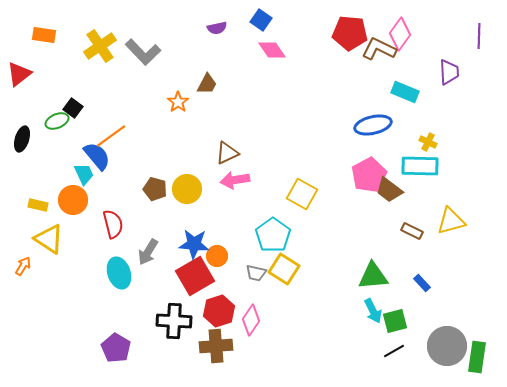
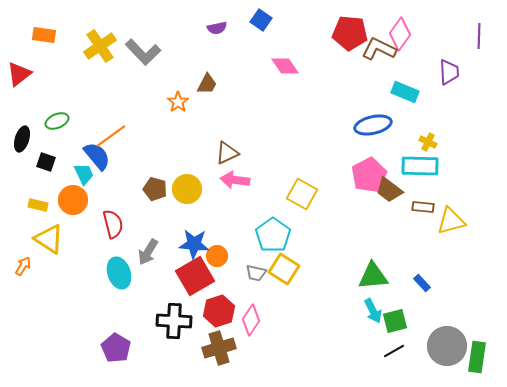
pink diamond at (272, 50): moved 13 px right, 16 px down
black square at (73, 108): moved 27 px left, 54 px down; rotated 18 degrees counterclockwise
pink arrow at (235, 180): rotated 16 degrees clockwise
brown rectangle at (412, 231): moved 11 px right, 24 px up; rotated 20 degrees counterclockwise
brown cross at (216, 346): moved 3 px right, 2 px down; rotated 12 degrees counterclockwise
